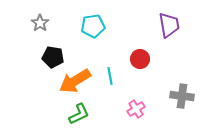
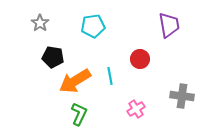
green L-shape: rotated 40 degrees counterclockwise
